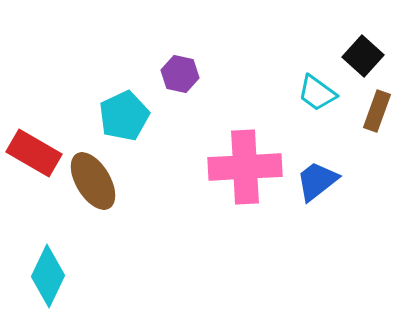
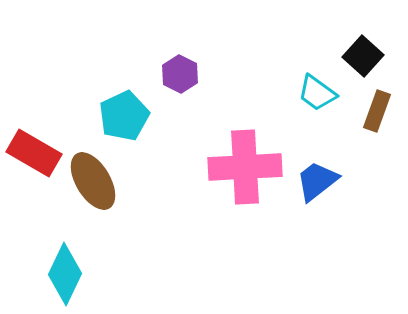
purple hexagon: rotated 15 degrees clockwise
cyan diamond: moved 17 px right, 2 px up
